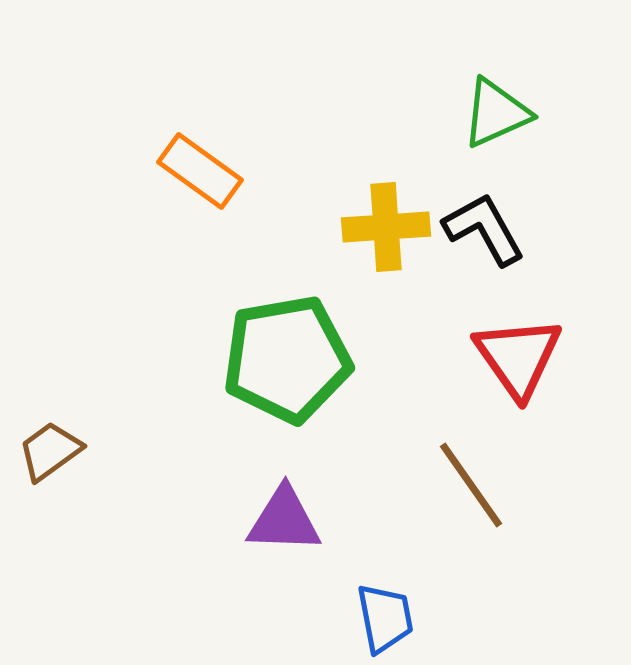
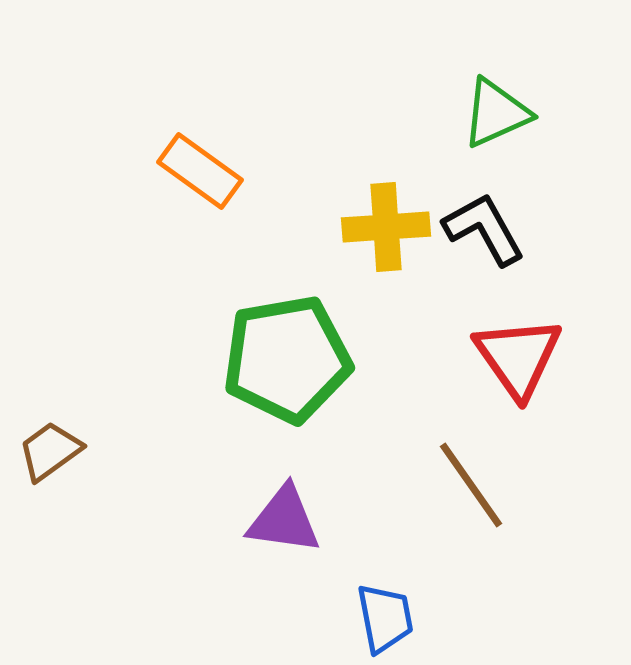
purple triangle: rotated 6 degrees clockwise
